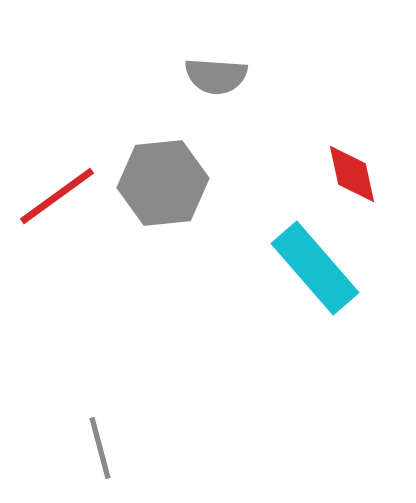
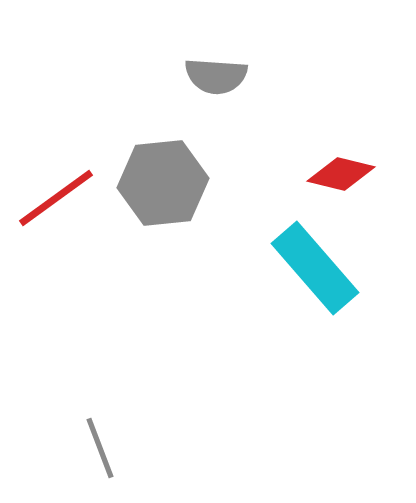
red diamond: moved 11 px left; rotated 64 degrees counterclockwise
red line: moved 1 px left, 2 px down
gray line: rotated 6 degrees counterclockwise
